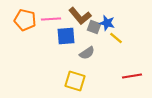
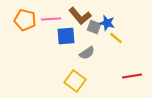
yellow square: rotated 20 degrees clockwise
